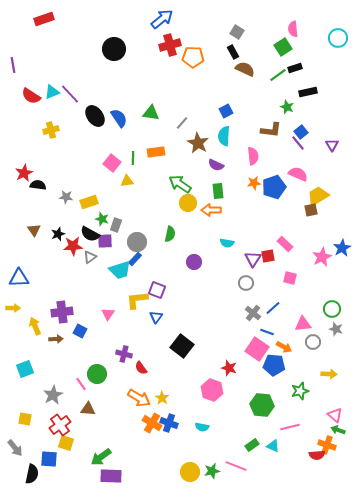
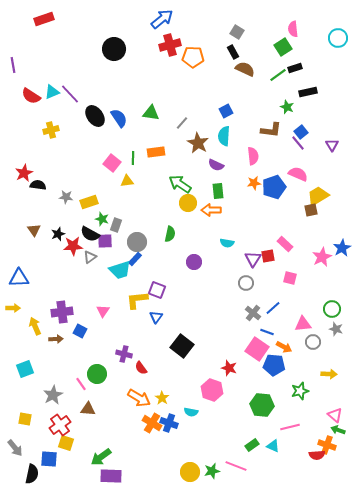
pink triangle at (108, 314): moved 5 px left, 3 px up
cyan semicircle at (202, 427): moved 11 px left, 15 px up
